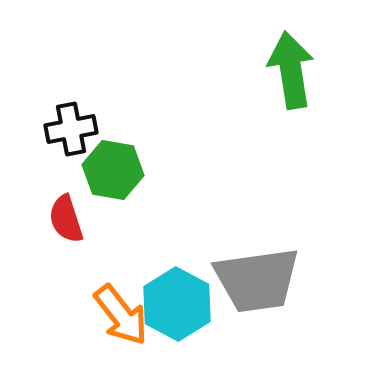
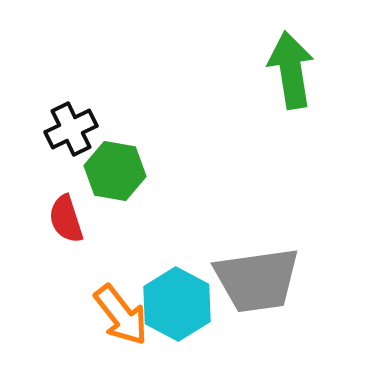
black cross: rotated 15 degrees counterclockwise
green hexagon: moved 2 px right, 1 px down
